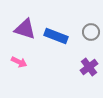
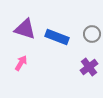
gray circle: moved 1 px right, 2 px down
blue rectangle: moved 1 px right, 1 px down
pink arrow: moved 2 px right, 1 px down; rotated 84 degrees counterclockwise
